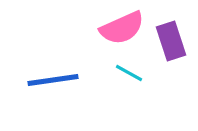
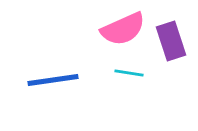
pink semicircle: moved 1 px right, 1 px down
cyan line: rotated 20 degrees counterclockwise
